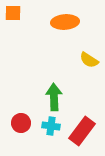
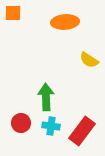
green arrow: moved 8 px left
